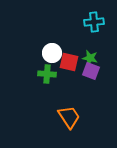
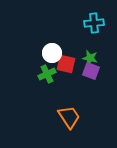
cyan cross: moved 1 px down
red square: moved 3 px left, 2 px down
green cross: rotated 30 degrees counterclockwise
